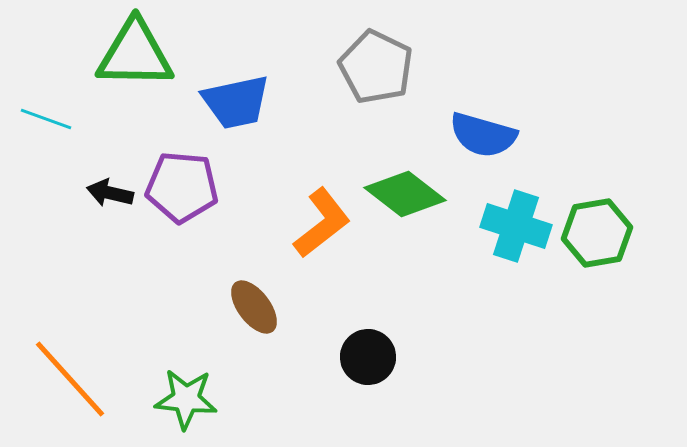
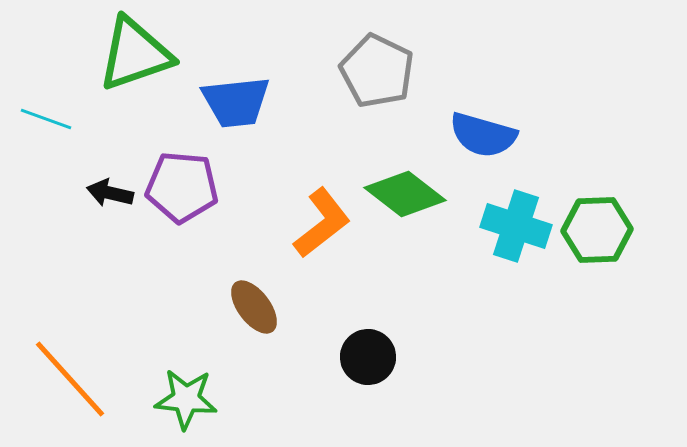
green triangle: rotated 20 degrees counterclockwise
gray pentagon: moved 1 px right, 4 px down
blue trapezoid: rotated 6 degrees clockwise
green hexagon: moved 3 px up; rotated 8 degrees clockwise
